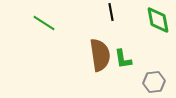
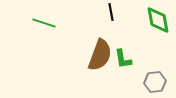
green line: rotated 15 degrees counterclockwise
brown semicircle: rotated 28 degrees clockwise
gray hexagon: moved 1 px right
